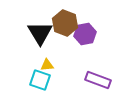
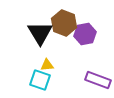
brown hexagon: moved 1 px left
